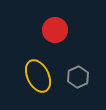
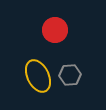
gray hexagon: moved 8 px left, 2 px up; rotated 20 degrees clockwise
